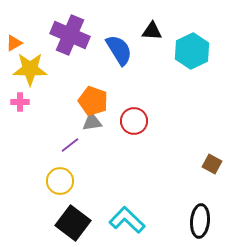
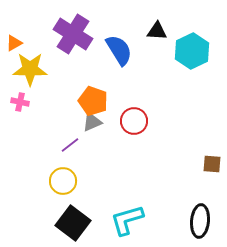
black triangle: moved 5 px right
purple cross: moved 3 px right, 1 px up; rotated 9 degrees clockwise
pink cross: rotated 12 degrees clockwise
gray triangle: rotated 15 degrees counterclockwise
brown square: rotated 24 degrees counterclockwise
yellow circle: moved 3 px right
cyan L-shape: rotated 60 degrees counterclockwise
